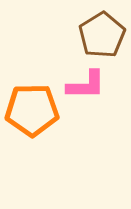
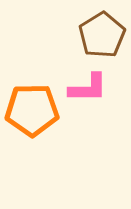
pink L-shape: moved 2 px right, 3 px down
